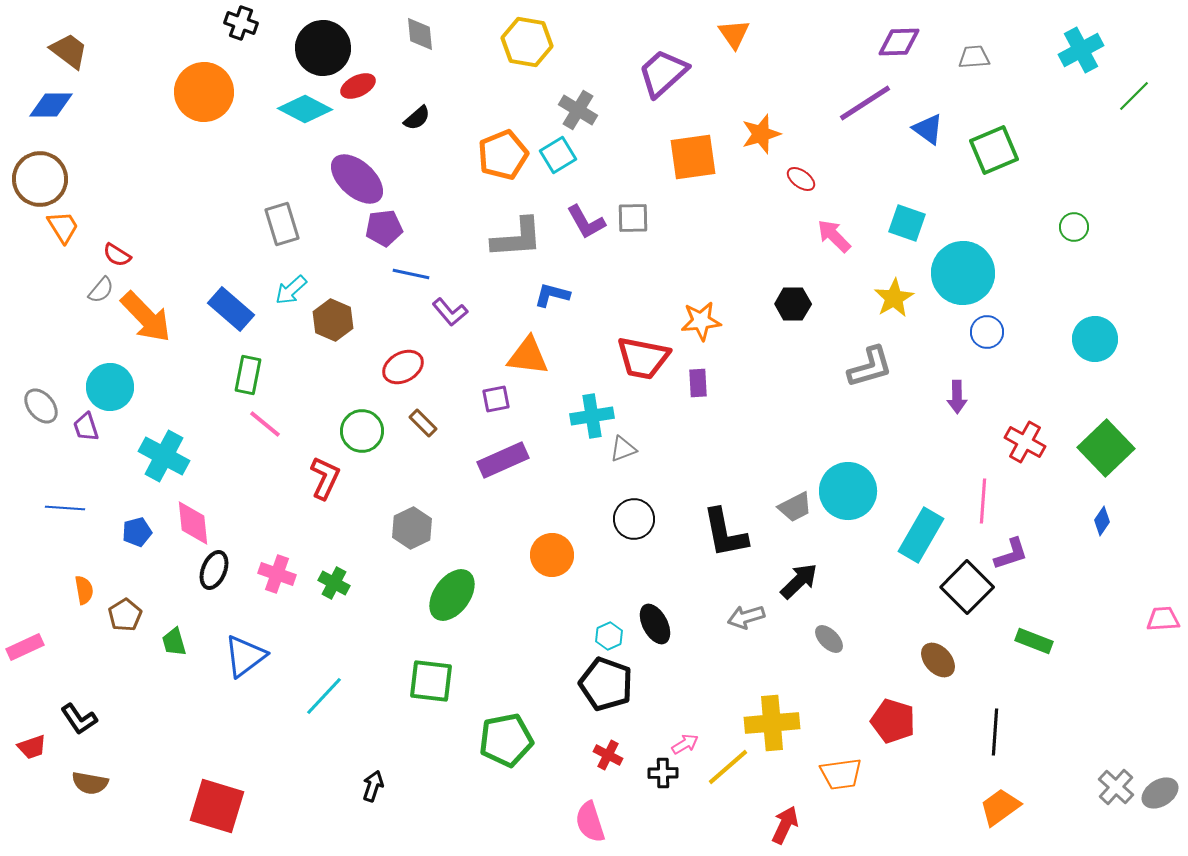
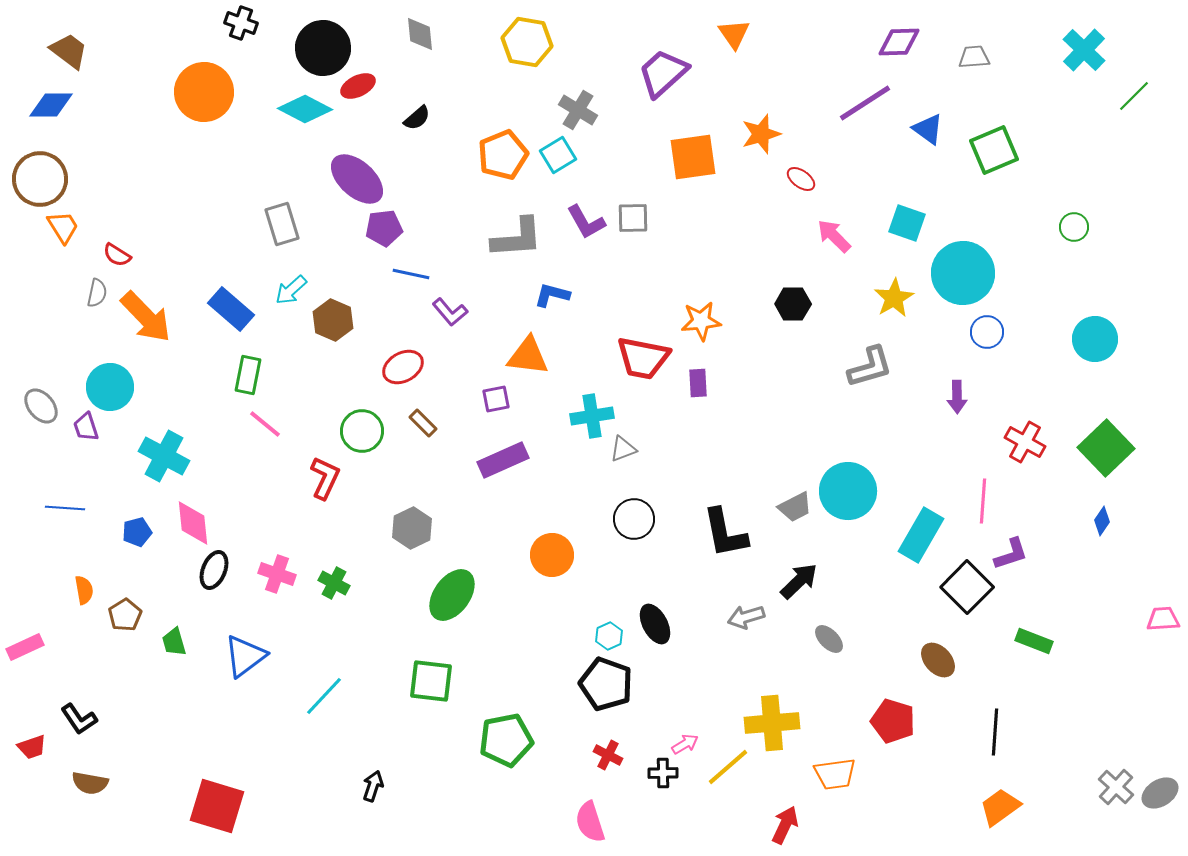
cyan cross at (1081, 50): moved 3 px right; rotated 18 degrees counterclockwise
gray semicircle at (101, 290): moved 4 px left, 3 px down; rotated 28 degrees counterclockwise
orange trapezoid at (841, 774): moved 6 px left
